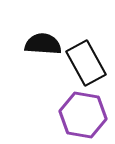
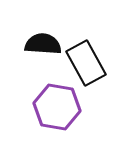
purple hexagon: moved 26 px left, 8 px up
